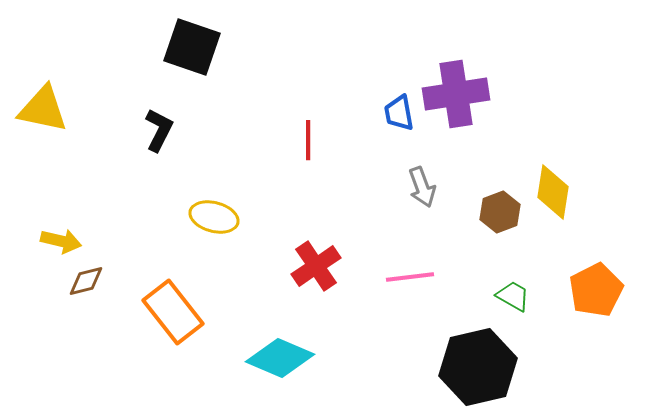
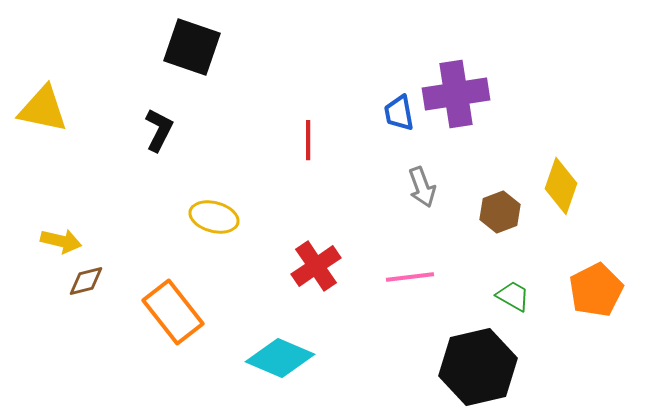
yellow diamond: moved 8 px right, 6 px up; rotated 10 degrees clockwise
